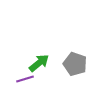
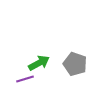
green arrow: rotated 10 degrees clockwise
